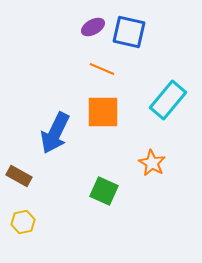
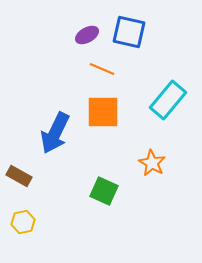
purple ellipse: moved 6 px left, 8 px down
